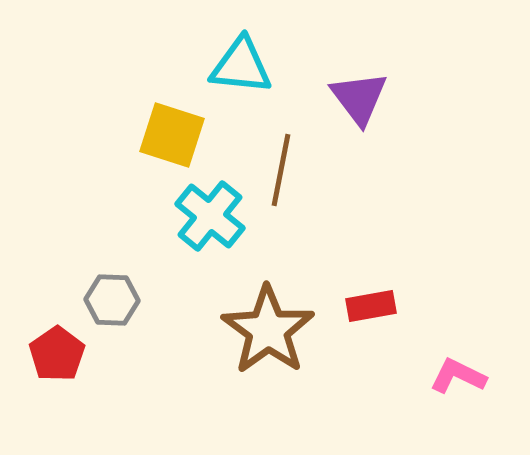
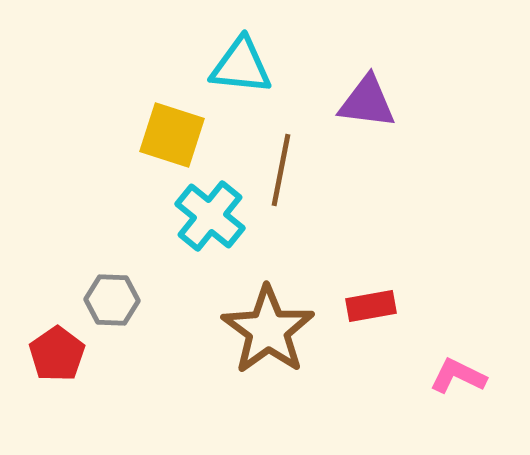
purple triangle: moved 8 px right, 4 px down; rotated 46 degrees counterclockwise
